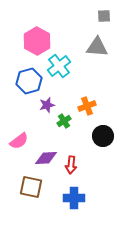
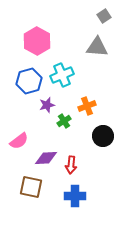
gray square: rotated 32 degrees counterclockwise
cyan cross: moved 3 px right, 9 px down; rotated 15 degrees clockwise
blue cross: moved 1 px right, 2 px up
